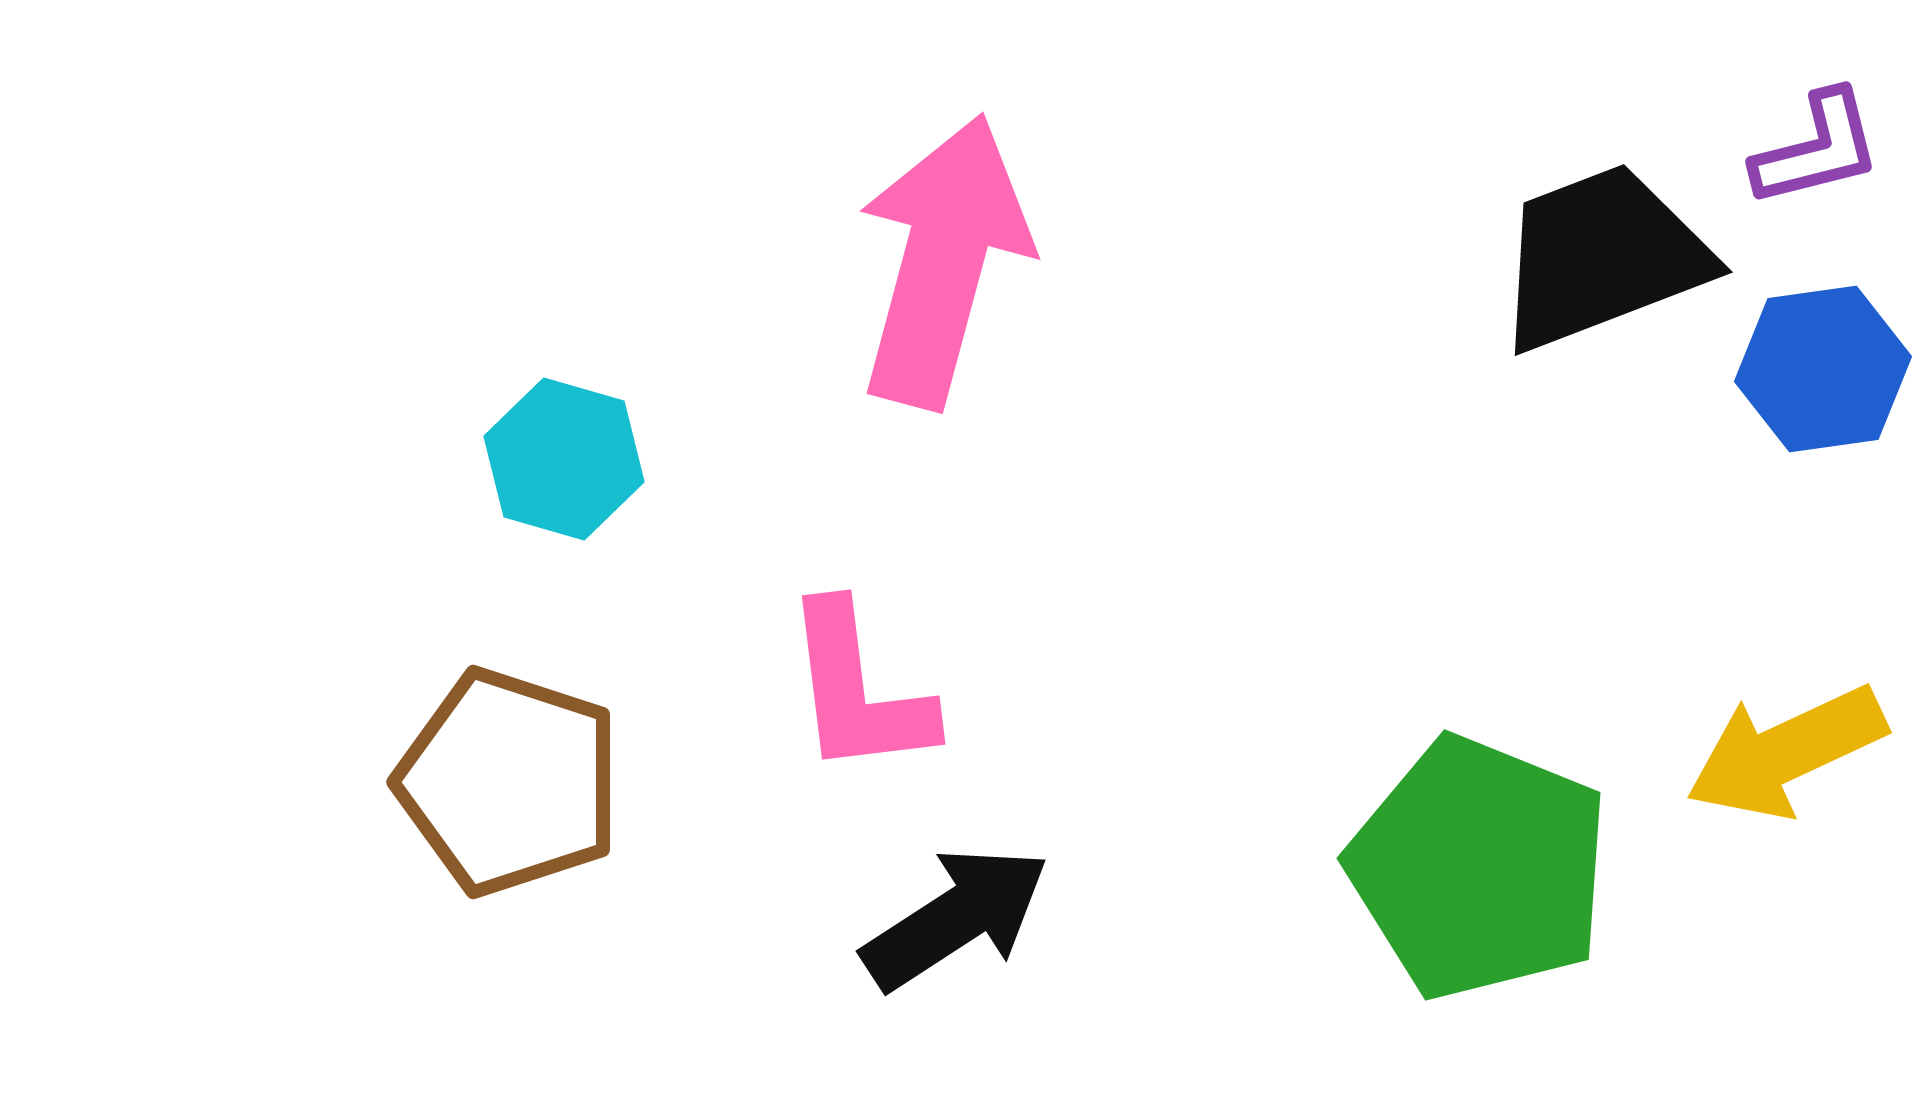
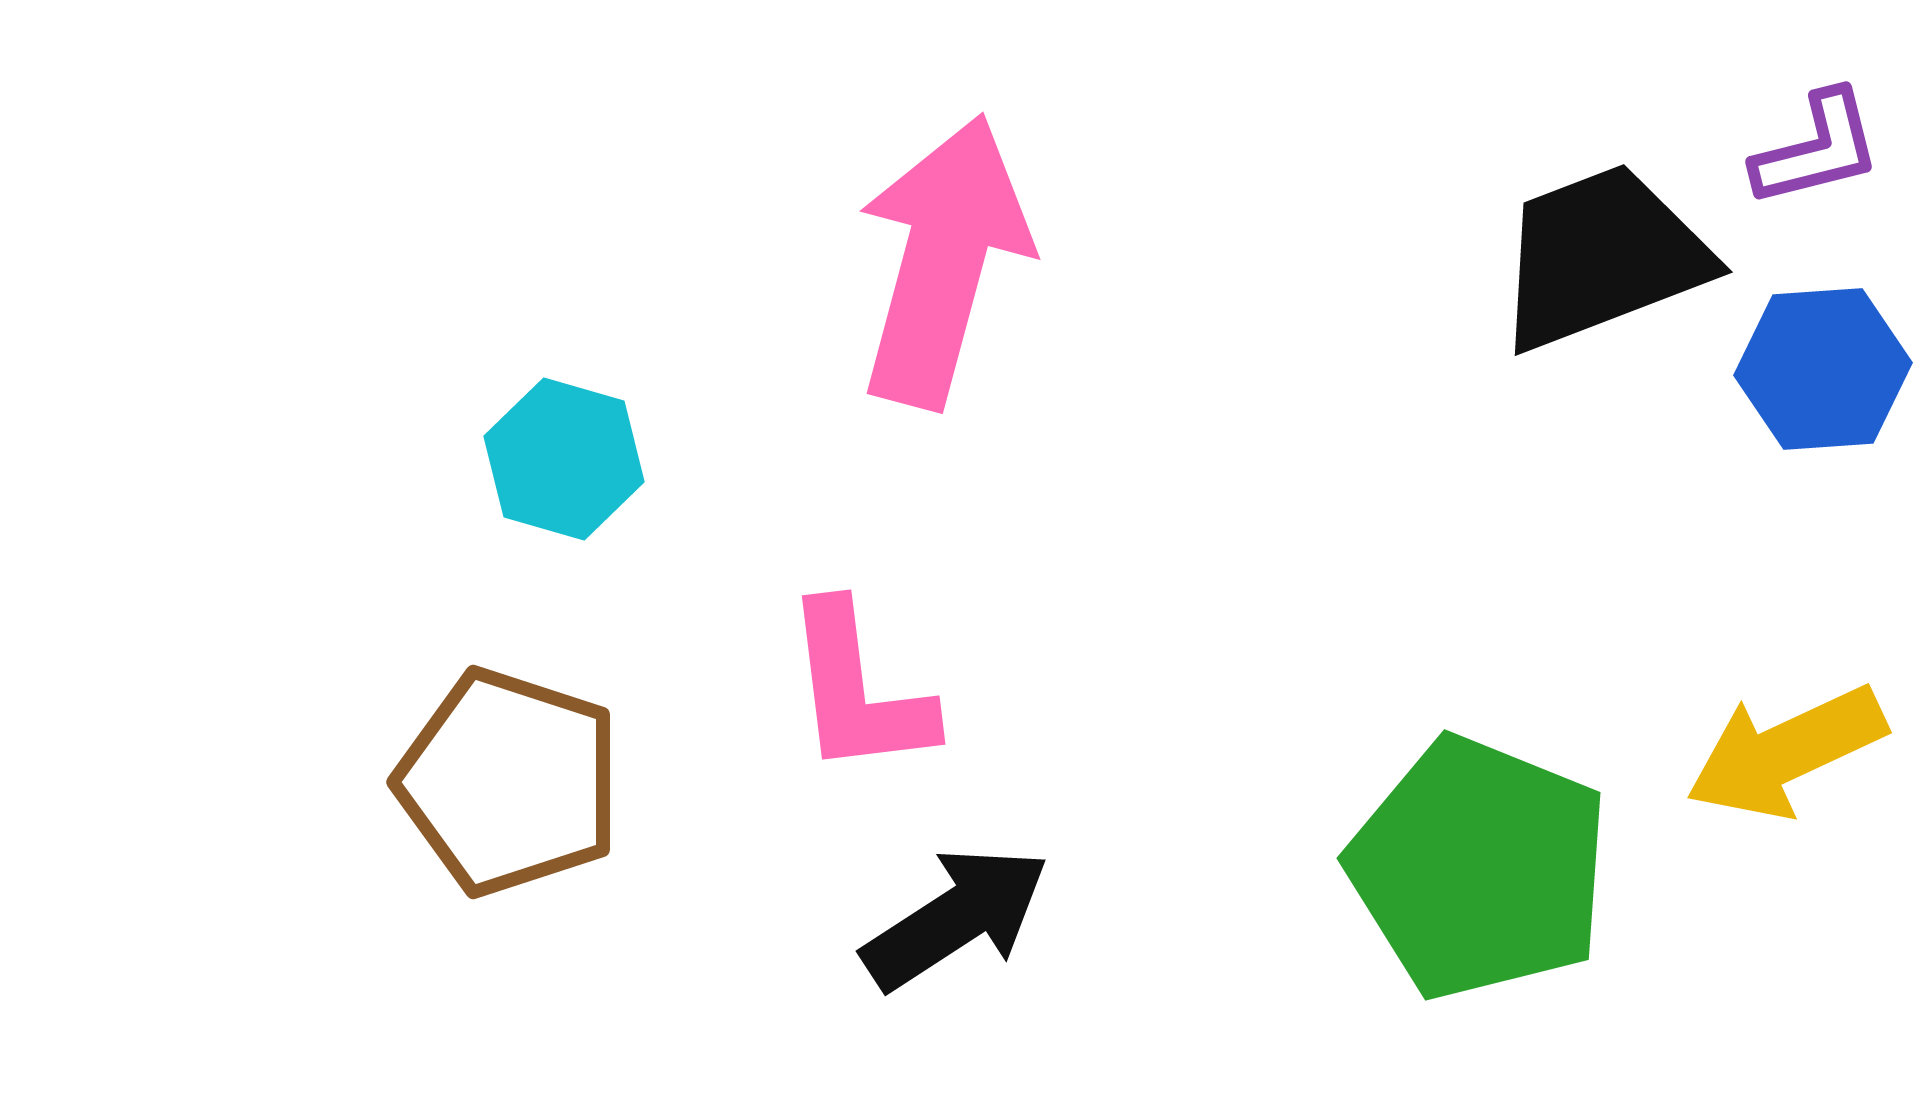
blue hexagon: rotated 4 degrees clockwise
